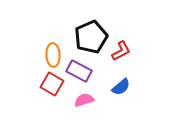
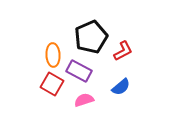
red L-shape: moved 2 px right
